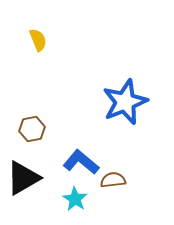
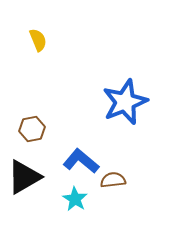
blue L-shape: moved 1 px up
black triangle: moved 1 px right, 1 px up
